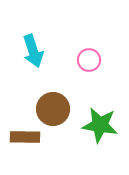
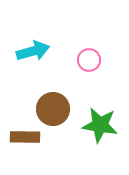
cyan arrow: rotated 88 degrees counterclockwise
